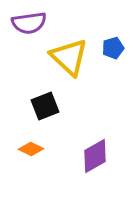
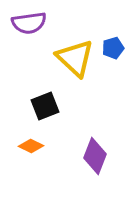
yellow triangle: moved 6 px right, 1 px down
orange diamond: moved 3 px up
purple diamond: rotated 39 degrees counterclockwise
